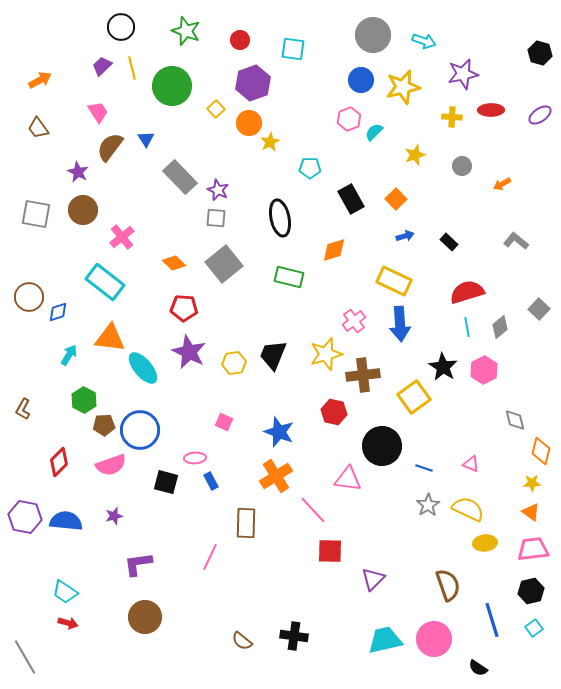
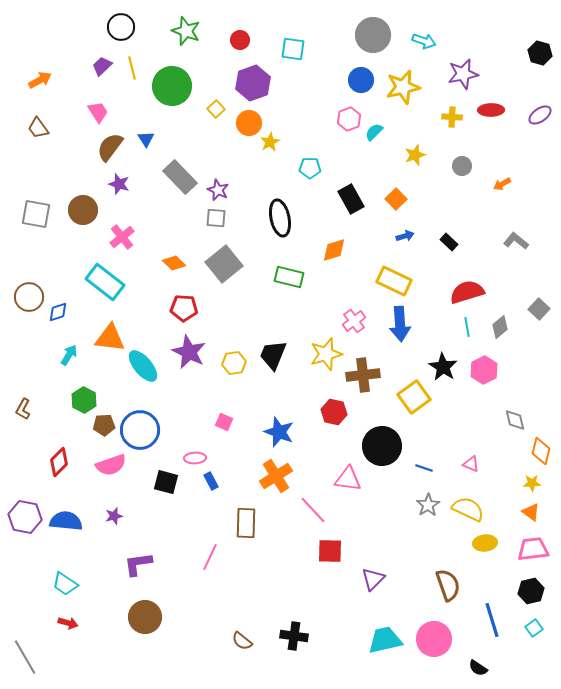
purple star at (78, 172): moved 41 px right, 12 px down; rotated 10 degrees counterclockwise
cyan ellipse at (143, 368): moved 2 px up
cyan trapezoid at (65, 592): moved 8 px up
